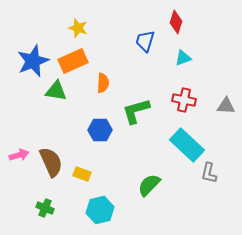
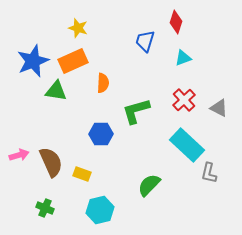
red cross: rotated 35 degrees clockwise
gray triangle: moved 7 px left, 2 px down; rotated 24 degrees clockwise
blue hexagon: moved 1 px right, 4 px down
